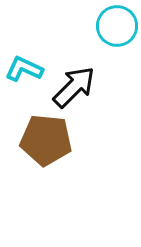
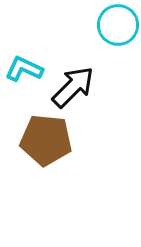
cyan circle: moved 1 px right, 1 px up
black arrow: moved 1 px left
